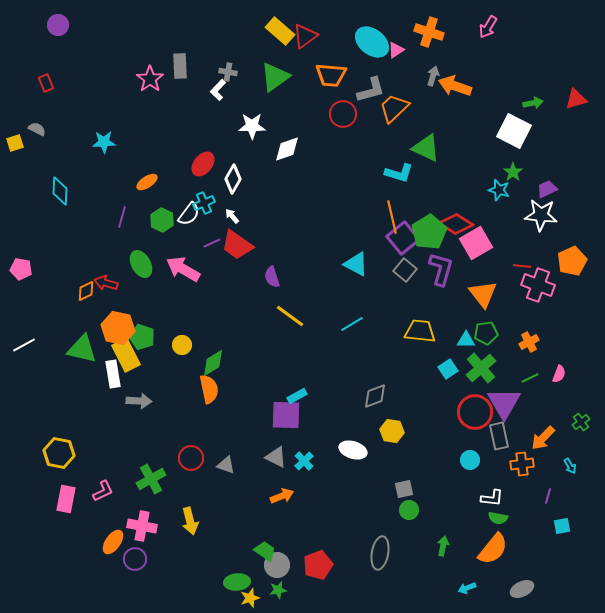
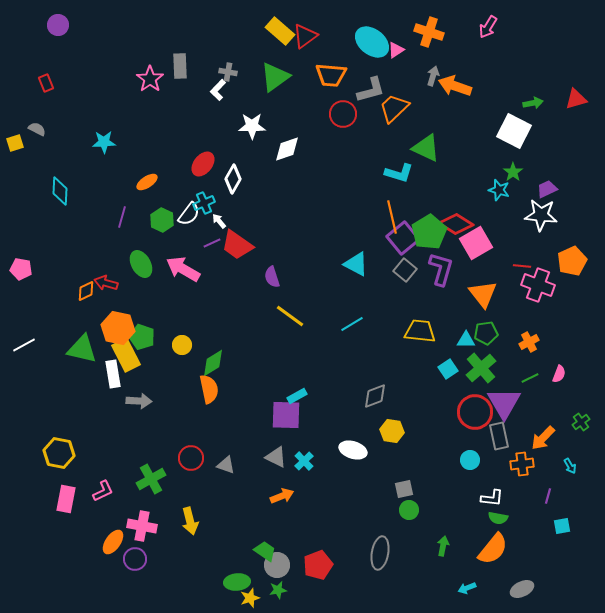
white arrow at (232, 216): moved 13 px left, 5 px down
